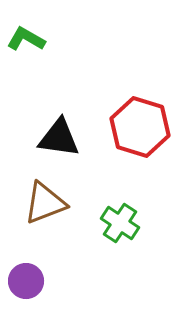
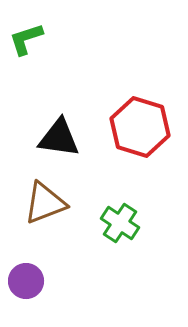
green L-shape: rotated 48 degrees counterclockwise
